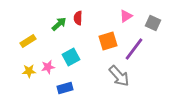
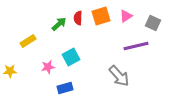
orange square: moved 7 px left, 25 px up
purple line: moved 2 px right, 3 px up; rotated 40 degrees clockwise
yellow star: moved 19 px left
